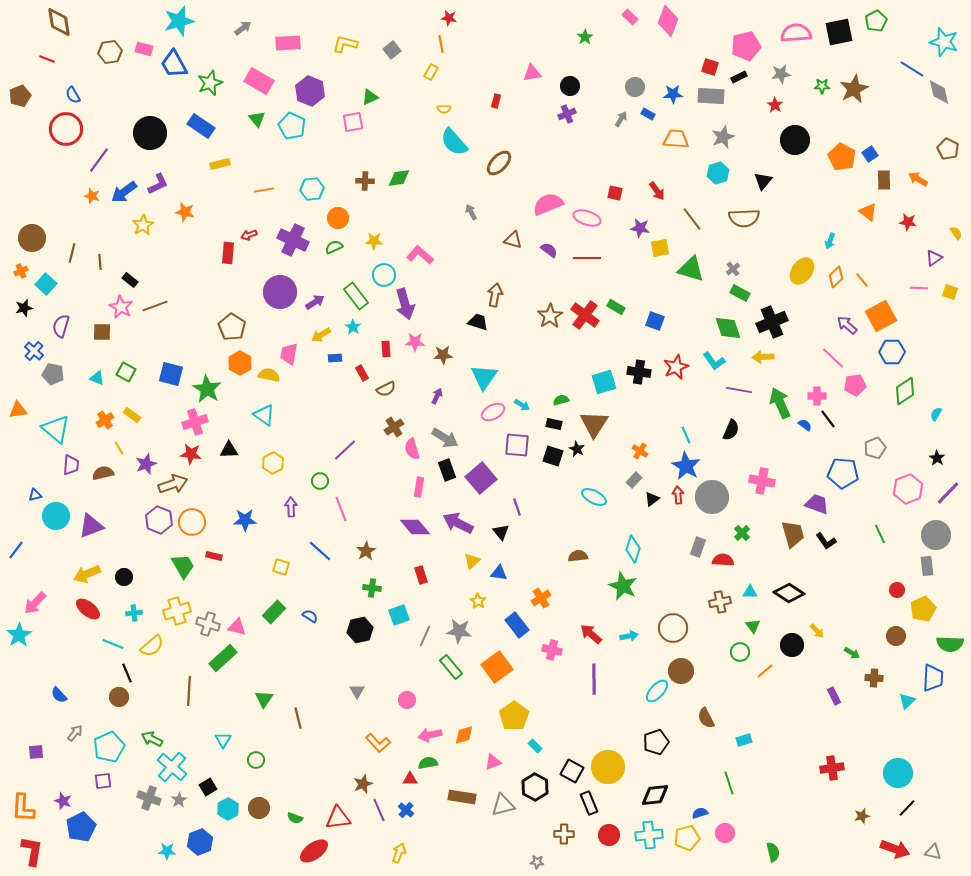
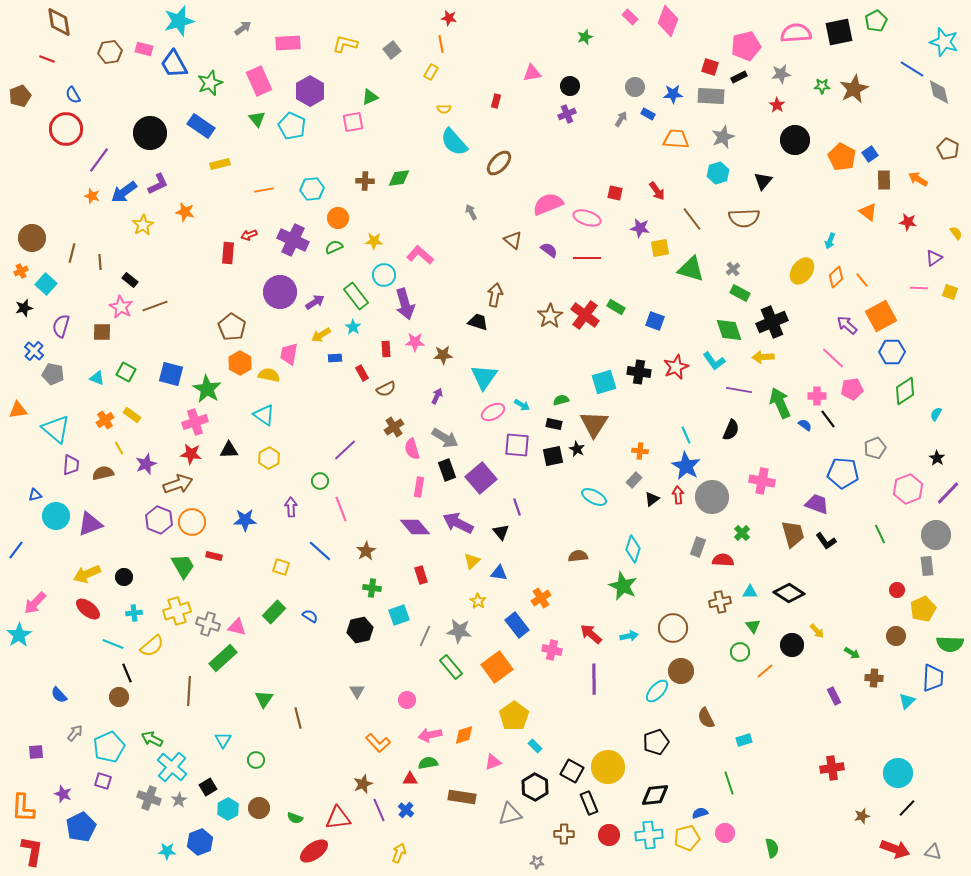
green star at (585, 37): rotated 14 degrees clockwise
pink rectangle at (259, 81): rotated 36 degrees clockwise
purple hexagon at (310, 91): rotated 8 degrees clockwise
red star at (775, 105): moved 2 px right
brown triangle at (513, 240): rotated 24 degrees clockwise
green diamond at (728, 328): moved 1 px right, 2 px down
pink pentagon at (855, 385): moved 3 px left, 4 px down
orange cross at (640, 451): rotated 28 degrees counterclockwise
black square at (553, 456): rotated 30 degrees counterclockwise
yellow hexagon at (273, 463): moved 4 px left, 5 px up
brown arrow at (173, 484): moved 5 px right
purple triangle at (91, 526): moved 1 px left, 2 px up
purple square at (103, 781): rotated 24 degrees clockwise
purple star at (63, 801): moved 7 px up
gray triangle at (503, 805): moved 7 px right, 9 px down
green semicircle at (773, 852): moved 1 px left, 4 px up
